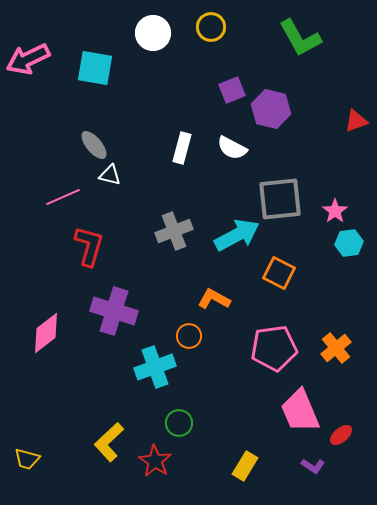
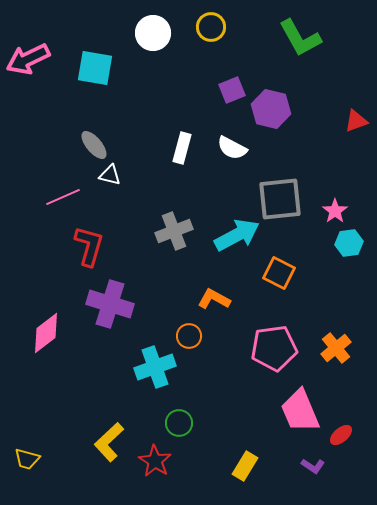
purple cross: moved 4 px left, 7 px up
